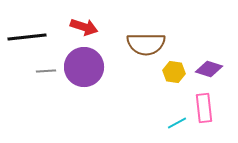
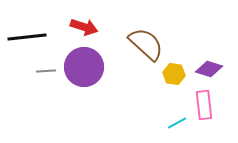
brown semicircle: rotated 138 degrees counterclockwise
yellow hexagon: moved 2 px down
pink rectangle: moved 3 px up
